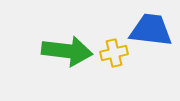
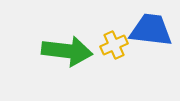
yellow cross: moved 8 px up; rotated 12 degrees counterclockwise
